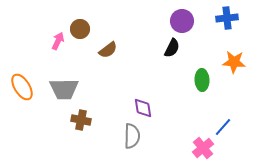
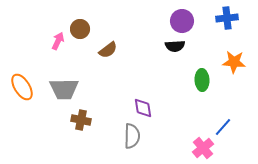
black semicircle: moved 3 px right, 2 px up; rotated 60 degrees clockwise
